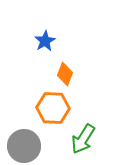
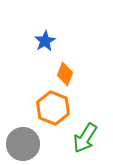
orange hexagon: rotated 20 degrees clockwise
green arrow: moved 2 px right, 1 px up
gray circle: moved 1 px left, 2 px up
